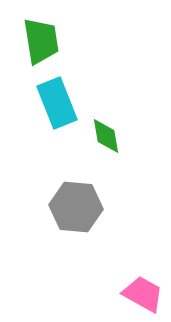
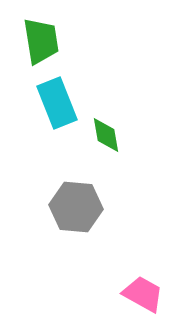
green diamond: moved 1 px up
